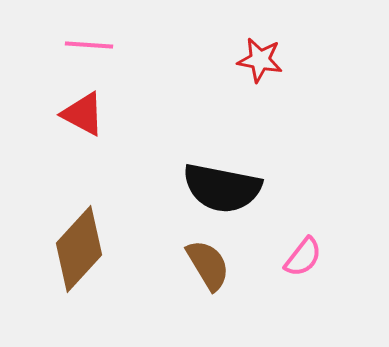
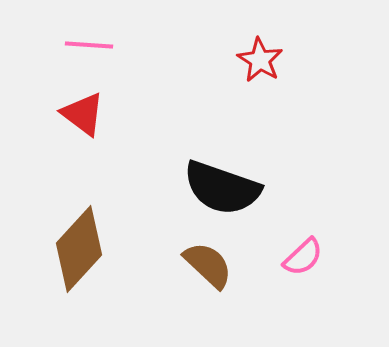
red star: rotated 21 degrees clockwise
red triangle: rotated 9 degrees clockwise
black semicircle: rotated 8 degrees clockwise
pink semicircle: rotated 9 degrees clockwise
brown semicircle: rotated 16 degrees counterclockwise
